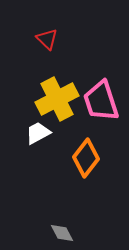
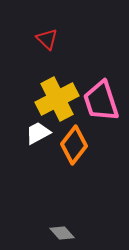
orange diamond: moved 12 px left, 13 px up
gray diamond: rotated 15 degrees counterclockwise
